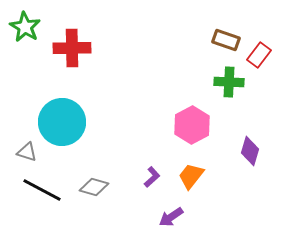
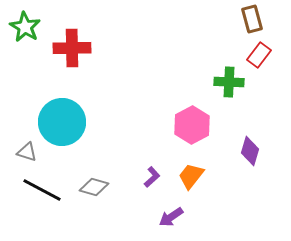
brown rectangle: moved 26 px right, 21 px up; rotated 56 degrees clockwise
